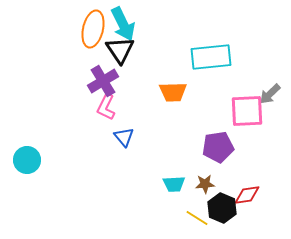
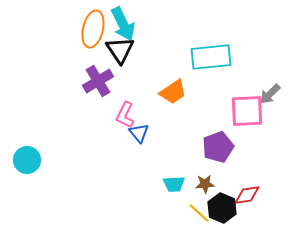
purple cross: moved 5 px left
orange trapezoid: rotated 32 degrees counterclockwise
pink L-shape: moved 19 px right, 8 px down
blue triangle: moved 15 px right, 4 px up
purple pentagon: rotated 12 degrees counterclockwise
yellow line: moved 2 px right, 5 px up; rotated 10 degrees clockwise
